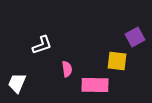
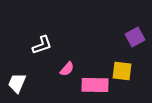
yellow square: moved 5 px right, 10 px down
pink semicircle: rotated 49 degrees clockwise
